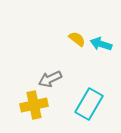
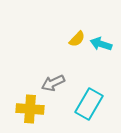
yellow semicircle: rotated 96 degrees clockwise
gray arrow: moved 3 px right, 4 px down
yellow cross: moved 4 px left, 4 px down; rotated 16 degrees clockwise
